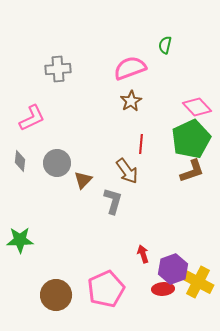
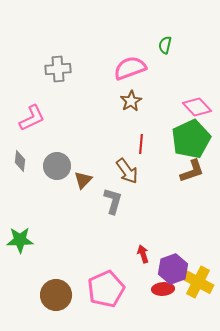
gray circle: moved 3 px down
